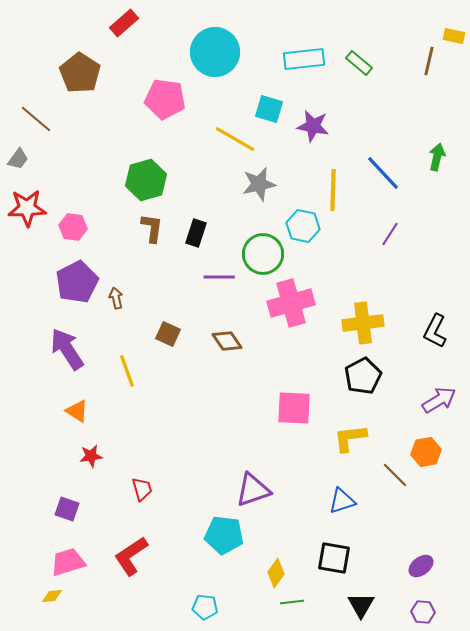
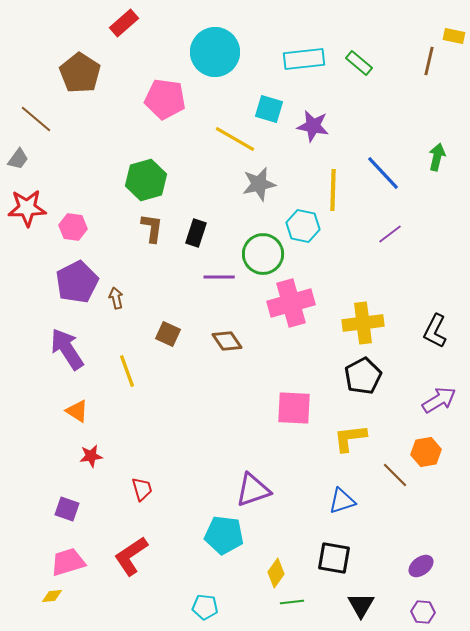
purple line at (390, 234): rotated 20 degrees clockwise
